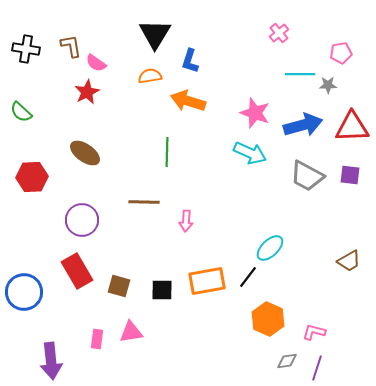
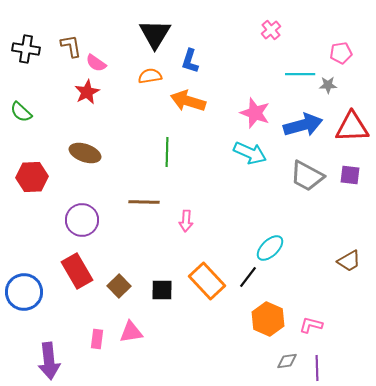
pink cross: moved 8 px left, 3 px up
brown ellipse: rotated 16 degrees counterclockwise
orange rectangle: rotated 57 degrees clockwise
brown square: rotated 30 degrees clockwise
pink L-shape: moved 3 px left, 7 px up
purple arrow: moved 2 px left
purple line: rotated 20 degrees counterclockwise
